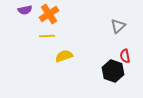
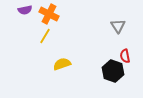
orange cross: rotated 30 degrees counterclockwise
gray triangle: rotated 21 degrees counterclockwise
yellow line: moved 2 px left; rotated 56 degrees counterclockwise
yellow semicircle: moved 2 px left, 8 px down
